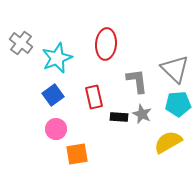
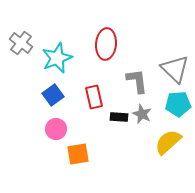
yellow semicircle: rotated 12 degrees counterclockwise
orange square: moved 1 px right
